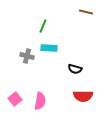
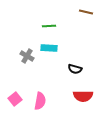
green line: moved 6 px right; rotated 64 degrees clockwise
gray cross: rotated 16 degrees clockwise
